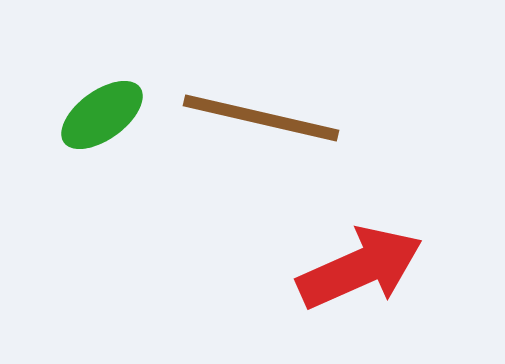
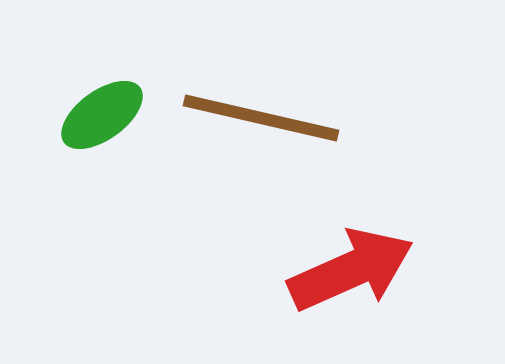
red arrow: moved 9 px left, 2 px down
